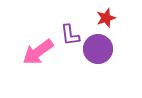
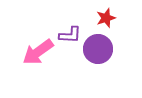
purple L-shape: rotated 80 degrees counterclockwise
